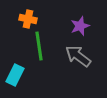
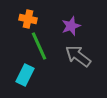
purple star: moved 9 px left
green line: rotated 16 degrees counterclockwise
cyan rectangle: moved 10 px right
